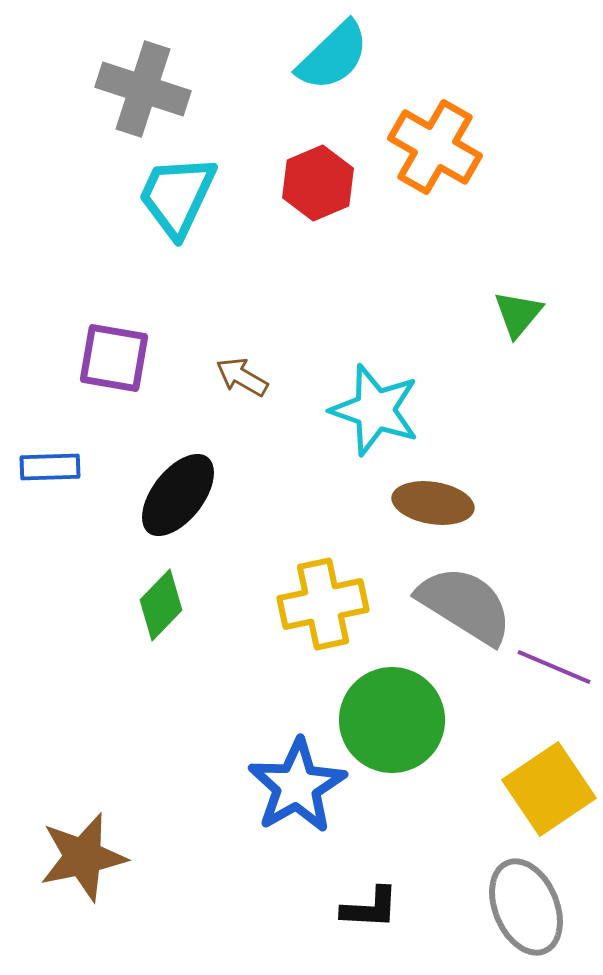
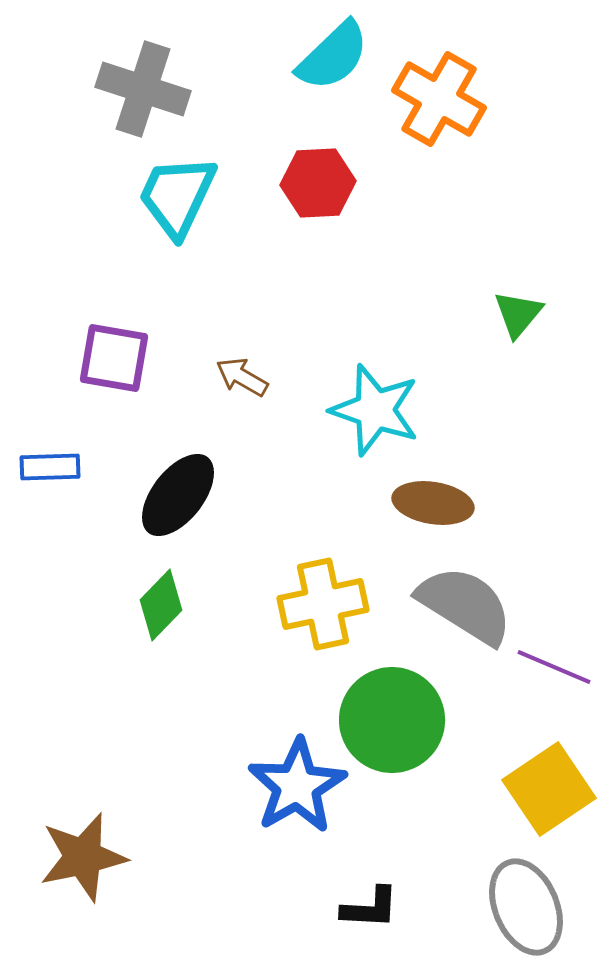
orange cross: moved 4 px right, 48 px up
red hexagon: rotated 20 degrees clockwise
